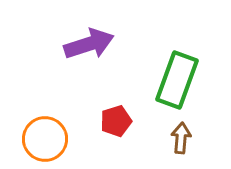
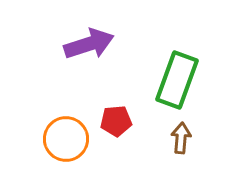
red pentagon: rotated 12 degrees clockwise
orange circle: moved 21 px right
